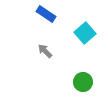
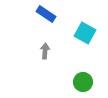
cyan square: rotated 20 degrees counterclockwise
gray arrow: rotated 49 degrees clockwise
